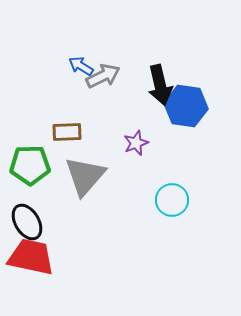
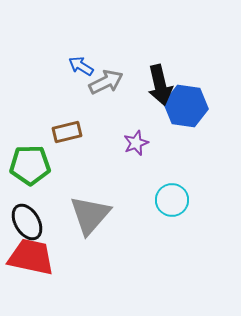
gray arrow: moved 3 px right, 6 px down
brown rectangle: rotated 12 degrees counterclockwise
gray triangle: moved 5 px right, 39 px down
